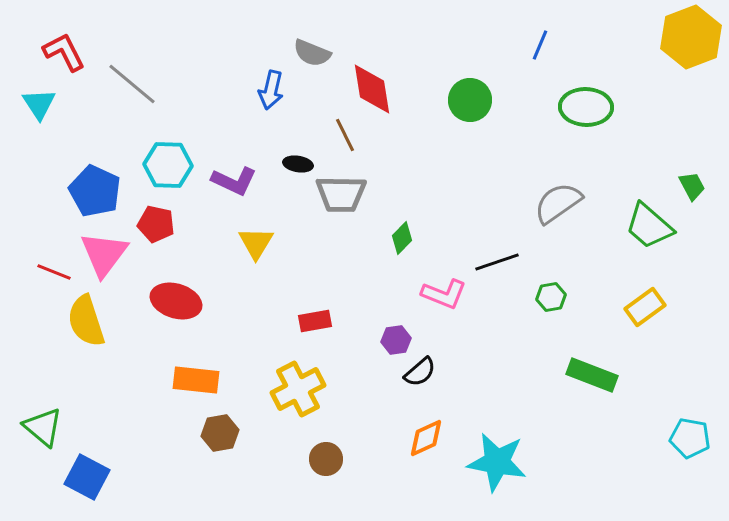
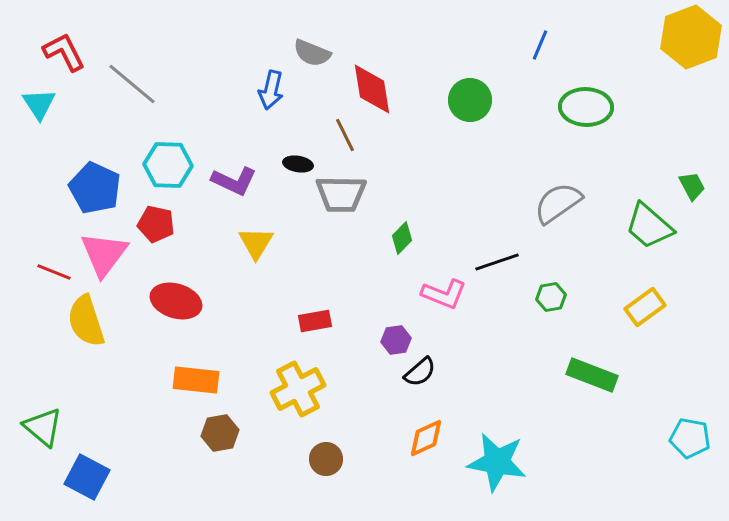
blue pentagon at (95, 191): moved 3 px up
